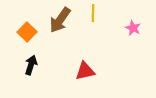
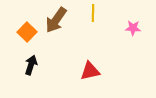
brown arrow: moved 4 px left
pink star: rotated 21 degrees counterclockwise
red triangle: moved 5 px right
